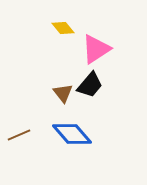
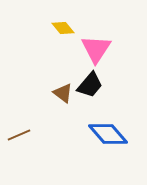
pink triangle: rotated 24 degrees counterclockwise
brown triangle: rotated 15 degrees counterclockwise
blue diamond: moved 36 px right
